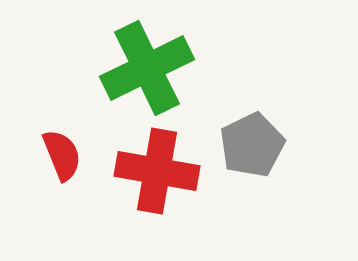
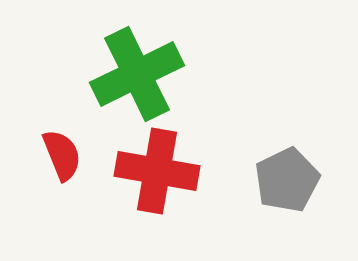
green cross: moved 10 px left, 6 px down
gray pentagon: moved 35 px right, 35 px down
